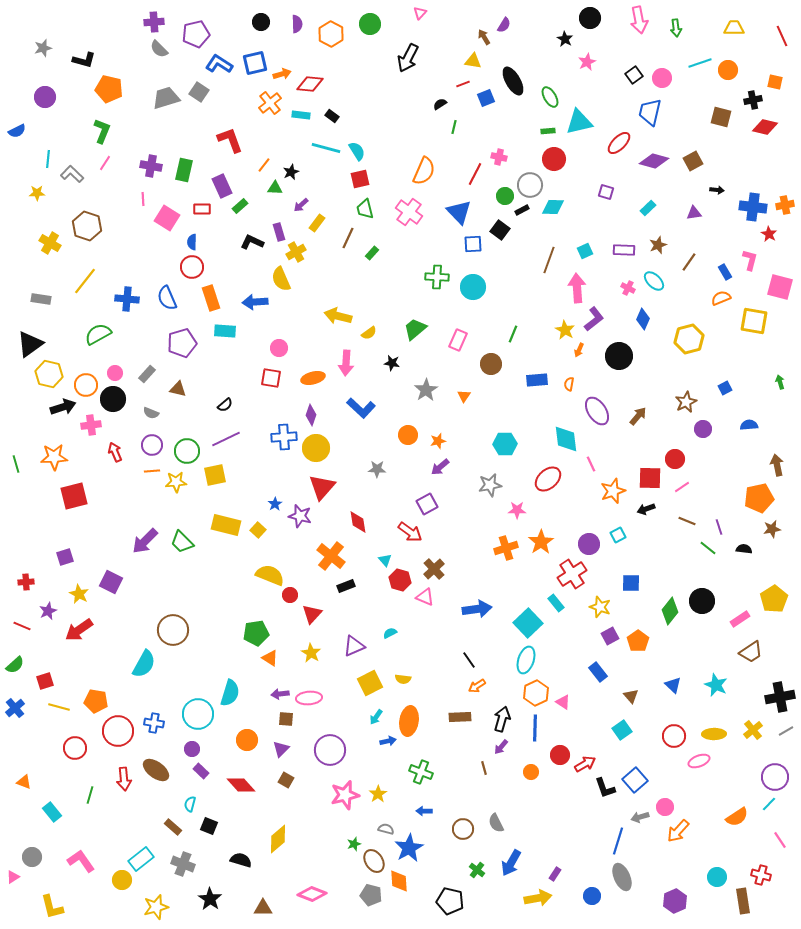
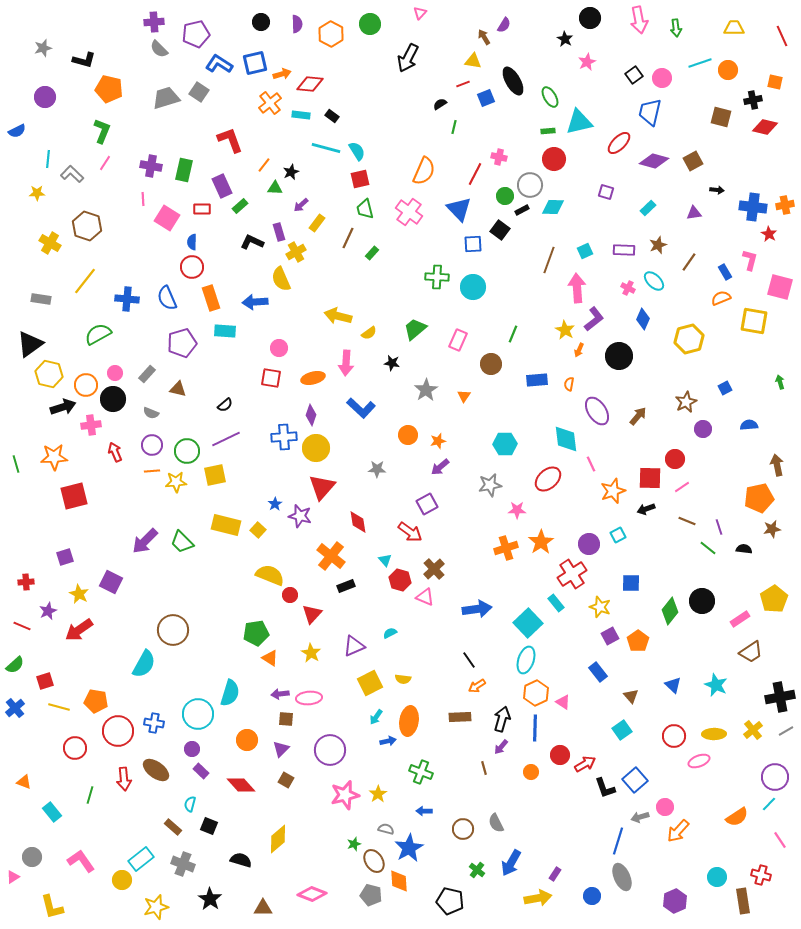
blue triangle at (459, 212): moved 3 px up
